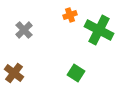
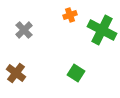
green cross: moved 3 px right
brown cross: moved 2 px right
